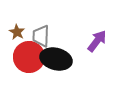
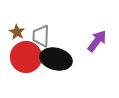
red circle: moved 3 px left
